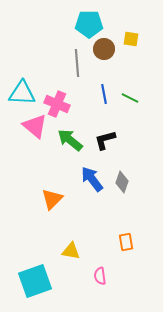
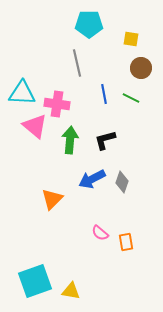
brown circle: moved 37 px right, 19 px down
gray line: rotated 8 degrees counterclockwise
green line: moved 1 px right
pink cross: rotated 15 degrees counterclockwise
green arrow: rotated 56 degrees clockwise
blue arrow: rotated 80 degrees counterclockwise
yellow triangle: moved 40 px down
pink semicircle: moved 43 px up; rotated 42 degrees counterclockwise
